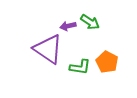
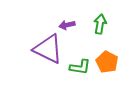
green arrow: moved 10 px right, 2 px down; rotated 114 degrees counterclockwise
purple arrow: moved 1 px left, 1 px up
purple triangle: rotated 8 degrees counterclockwise
